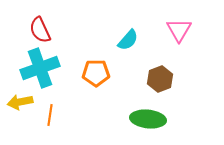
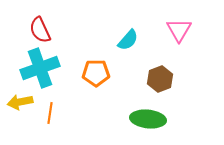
orange line: moved 2 px up
